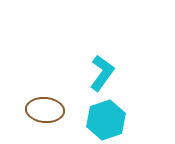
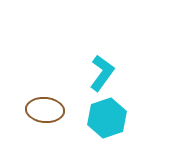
cyan hexagon: moved 1 px right, 2 px up
